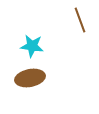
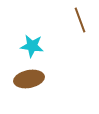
brown ellipse: moved 1 px left, 1 px down
